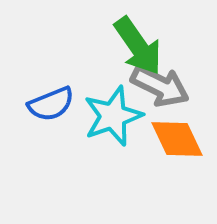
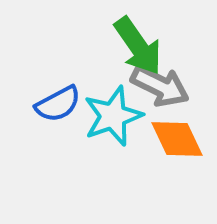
blue semicircle: moved 7 px right; rotated 6 degrees counterclockwise
